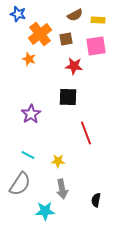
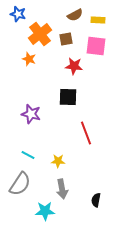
pink square: rotated 15 degrees clockwise
purple star: rotated 24 degrees counterclockwise
